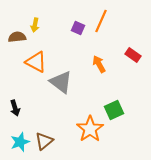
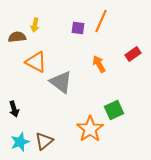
purple square: rotated 16 degrees counterclockwise
red rectangle: moved 1 px up; rotated 70 degrees counterclockwise
black arrow: moved 1 px left, 1 px down
